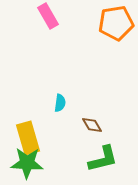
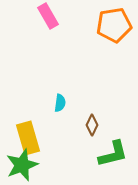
orange pentagon: moved 2 px left, 2 px down
brown diamond: rotated 55 degrees clockwise
green L-shape: moved 10 px right, 5 px up
green star: moved 5 px left, 2 px down; rotated 24 degrees counterclockwise
